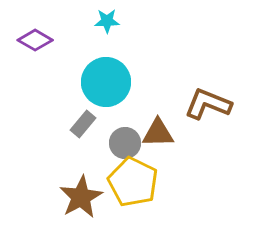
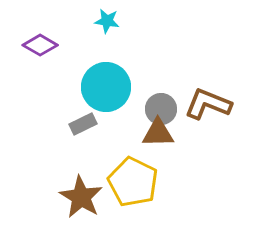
cyan star: rotated 10 degrees clockwise
purple diamond: moved 5 px right, 5 px down
cyan circle: moved 5 px down
gray rectangle: rotated 24 degrees clockwise
gray circle: moved 36 px right, 34 px up
brown star: rotated 12 degrees counterclockwise
